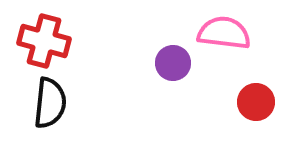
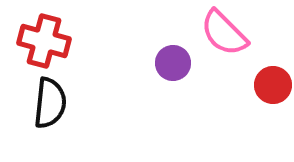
pink semicircle: rotated 142 degrees counterclockwise
red circle: moved 17 px right, 17 px up
